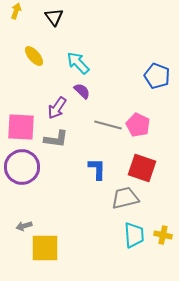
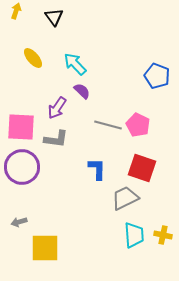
yellow ellipse: moved 1 px left, 2 px down
cyan arrow: moved 3 px left, 1 px down
gray trapezoid: rotated 12 degrees counterclockwise
gray arrow: moved 5 px left, 4 px up
